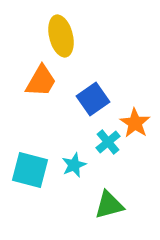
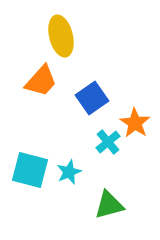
orange trapezoid: rotated 12 degrees clockwise
blue square: moved 1 px left, 1 px up
cyan star: moved 5 px left, 7 px down
